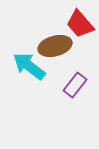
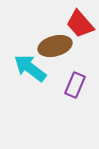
cyan arrow: moved 1 px right, 2 px down
purple rectangle: rotated 15 degrees counterclockwise
